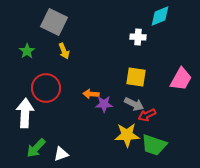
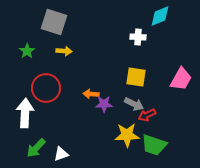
gray square: rotated 8 degrees counterclockwise
yellow arrow: rotated 63 degrees counterclockwise
